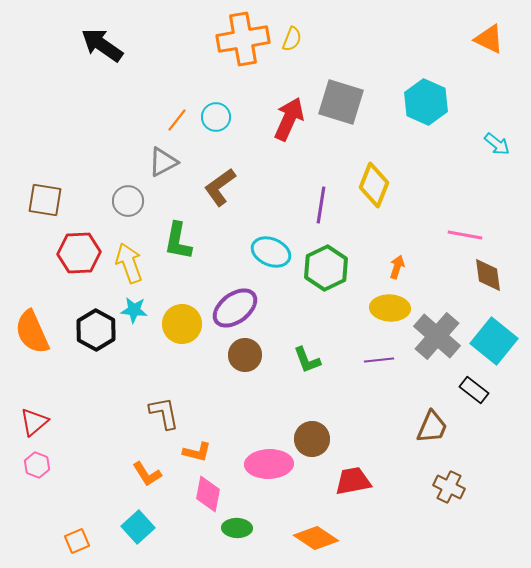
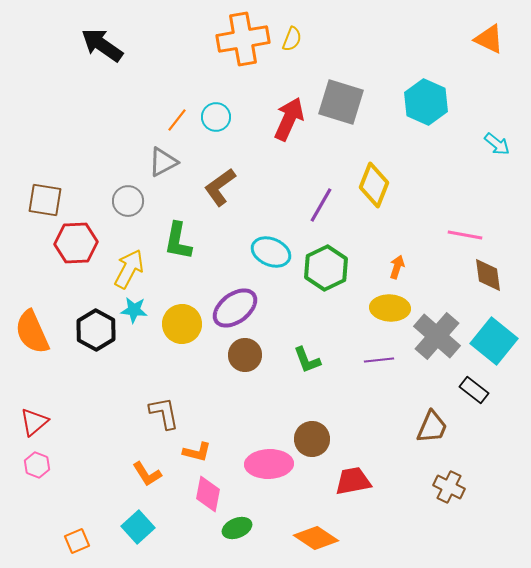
purple line at (321, 205): rotated 21 degrees clockwise
red hexagon at (79, 253): moved 3 px left, 10 px up
yellow arrow at (129, 263): moved 6 px down; rotated 48 degrees clockwise
green ellipse at (237, 528): rotated 24 degrees counterclockwise
